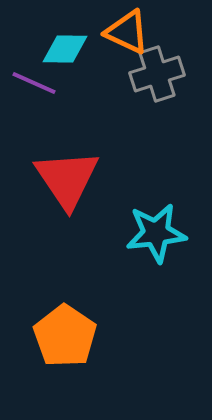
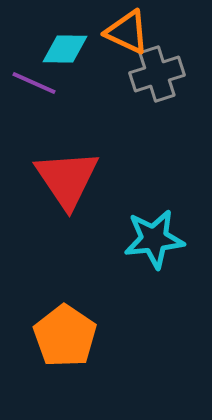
cyan star: moved 2 px left, 6 px down
